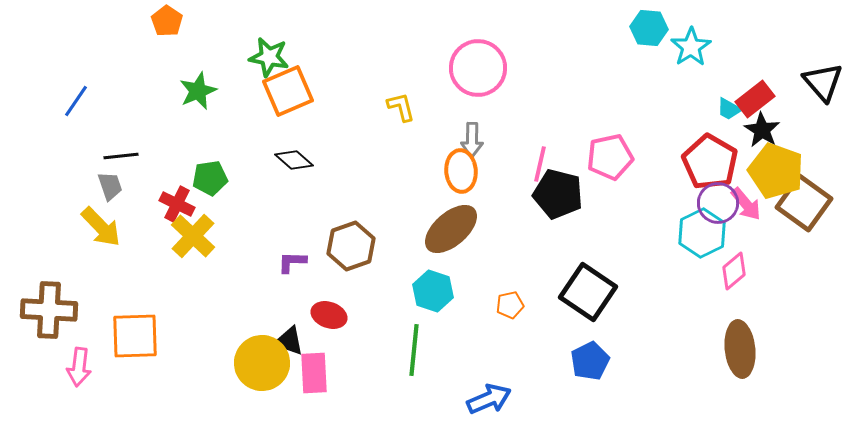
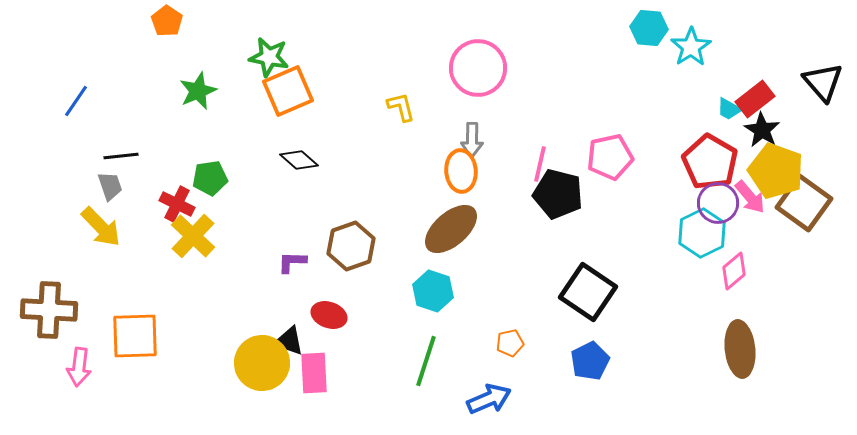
black diamond at (294, 160): moved 5 px right
pink arrow at (746, 204): moved 4 px right, 7 px up
orange pentagon at (510, 305): moved 38 px down
green line at (414, 350): moved 12 px right, 11 px down; rotated 12 degrees clockwise
